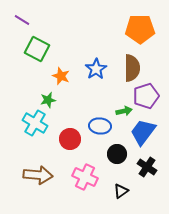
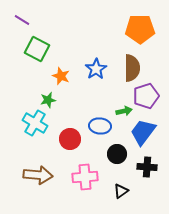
black cross: rotated 30 degrees counterclockwise
pink cross: rotated 30 degrees counterclockwise
